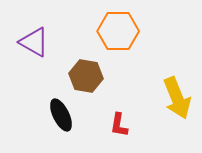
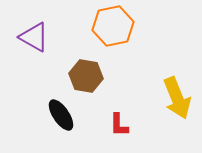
orange hexagon: moved 5 px left, 5 px up; rotated 12 degrees counterclockwise
purple triangle: moved 5 px up
black ellipse: rotated 8 degrees counterclockwise
red L-shape: rotated 10 degrees counterclockwise
